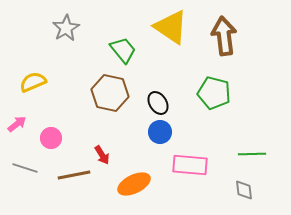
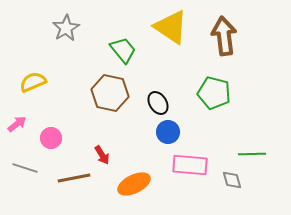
blue circle: moved 8 px right
brown line: moved 3 px down
gray diamond: moved 12 px left, 10 px up; rotated 10 degrees counterclockwise
